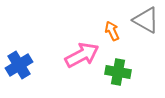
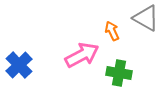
gray triangle: moved 2 px up
blue cross: rotated 12 degrees counterclockwise
green cross: moved 1 px right, 1 px down
